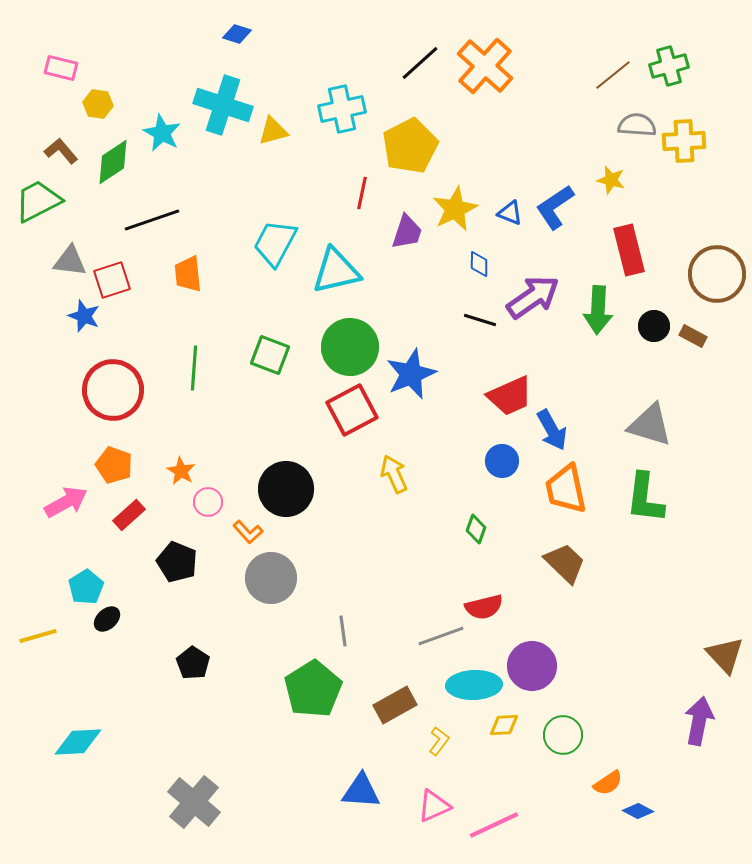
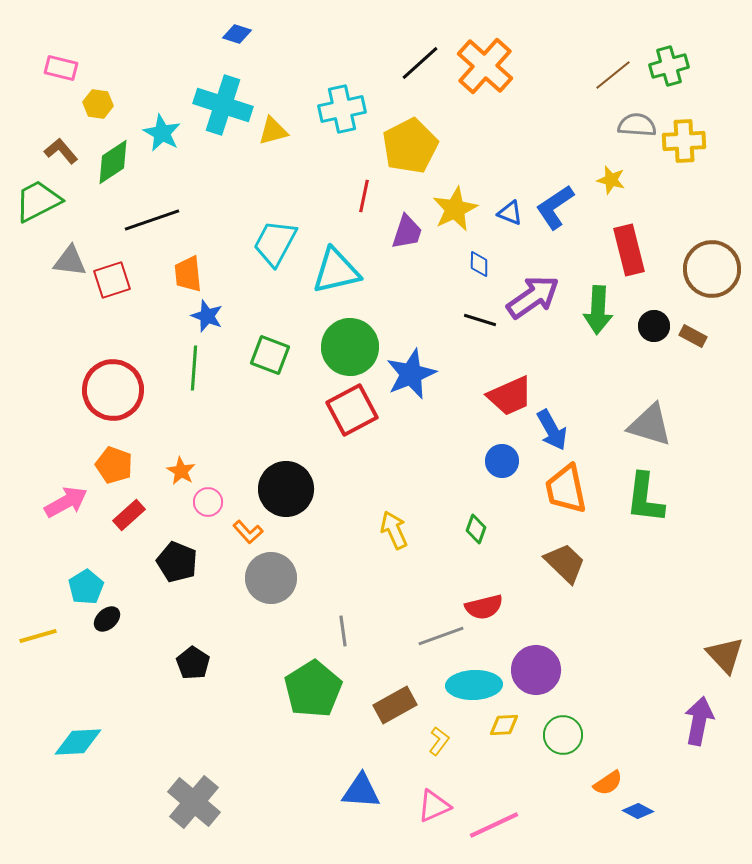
red line at (362, 193): moved 2 px right, 3 px down
brown circle at (717, 274): moved 5 px left, 5 px up
blue star at (84, 316): moved 123 px right
yellow arrow at (394, 474): moved 56 px down
purple circle at (532, 666): moved 4 px right, 4 px down
